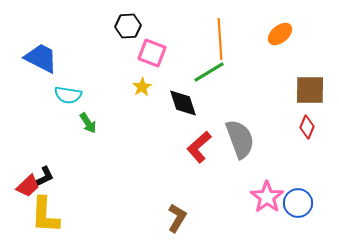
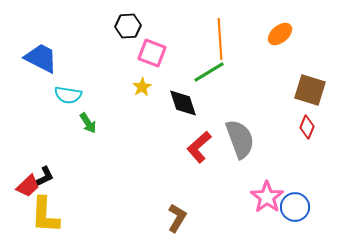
brown square: rotated 16 degrees clockwise
blue circle: moved 3 px left, 4 px down
